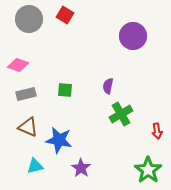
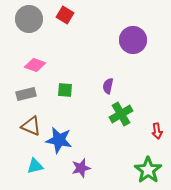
purple circle: moved 4 px down
pink diamond: moved 17 px right
brown triangle: moved 3 px right, 1 px up
purple star: rotated 24 degrees clockwise
